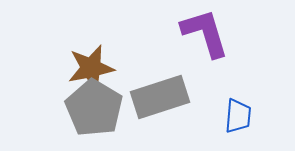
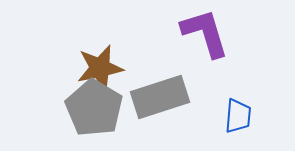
brown star: moved 9 px right
